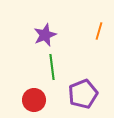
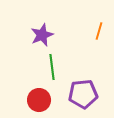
purple star: moved 3 px left
purple pentagon: rotated 16 degrees clockwise
red circle: moved 5 px right
